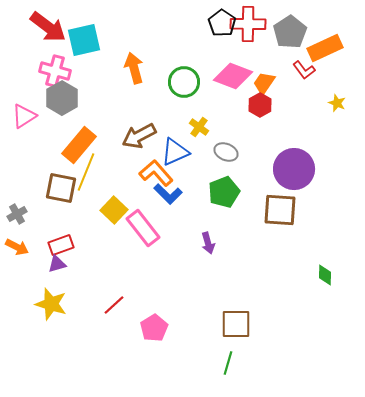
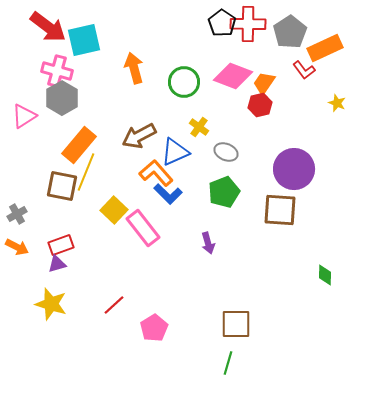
pink cross at (55, 71): moved 2 px right
red hexagon at (260, 105): rotated 15 degrees clockwise
brown square at (61, 188): moved 1 px right, 2 px up
